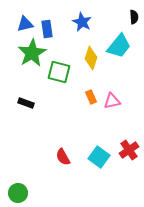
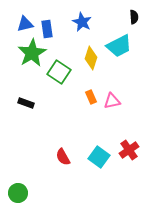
cyan trapezoid: rotated 24 degrees clockwise
green square: rotated 20 degrees clockwise
